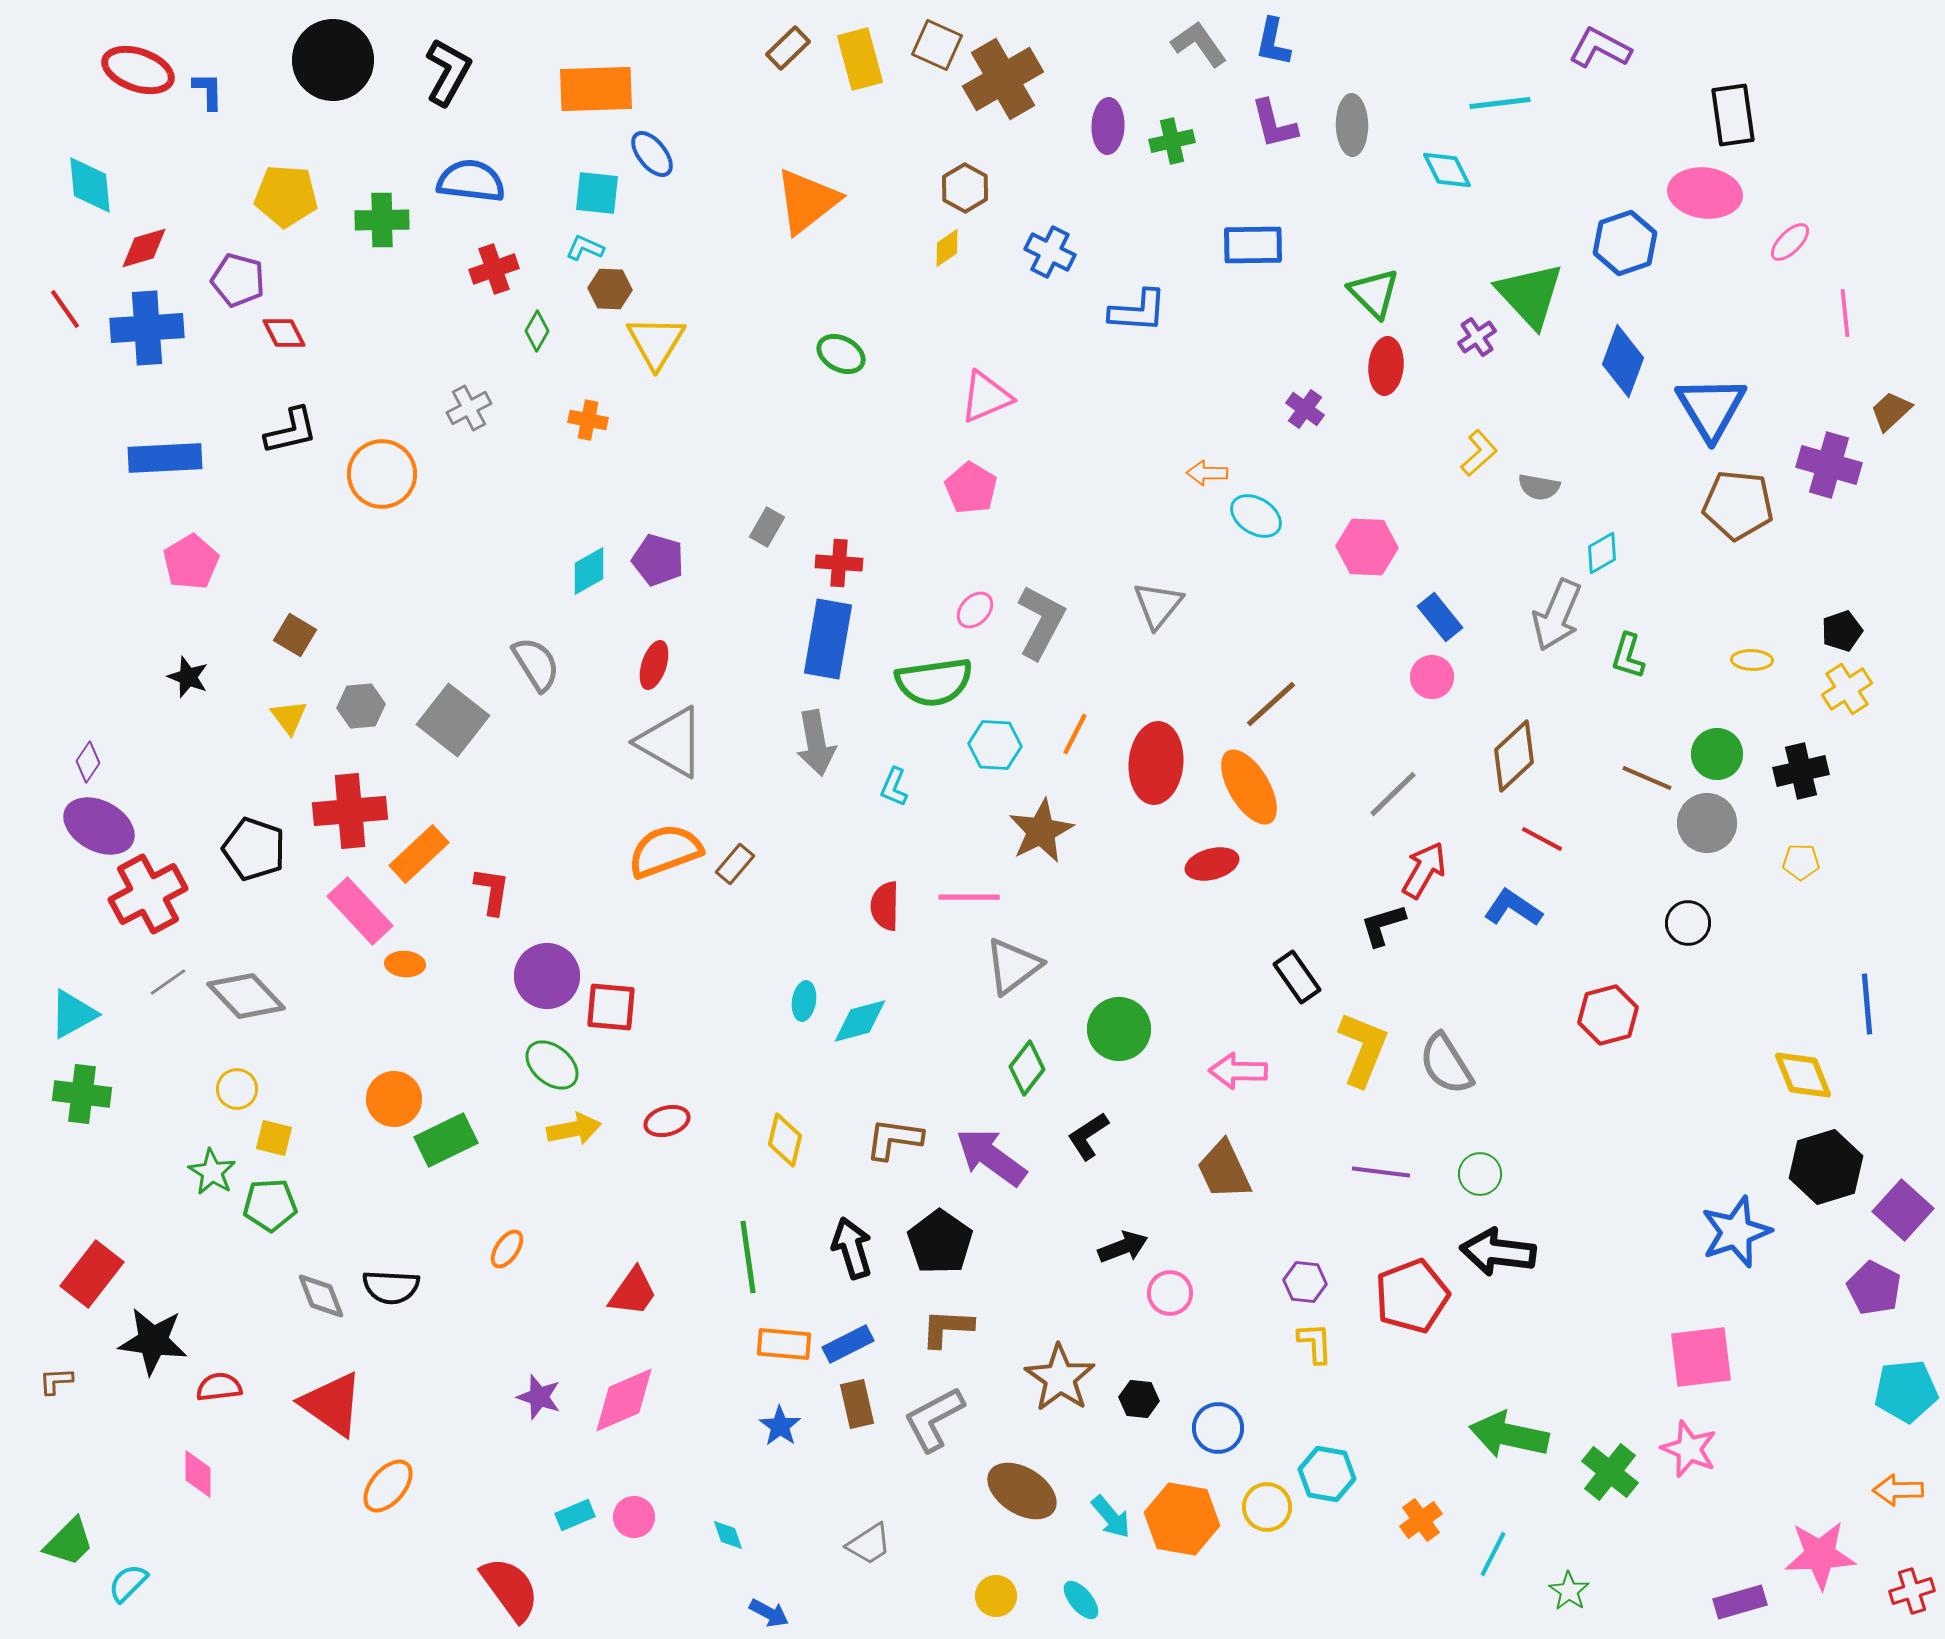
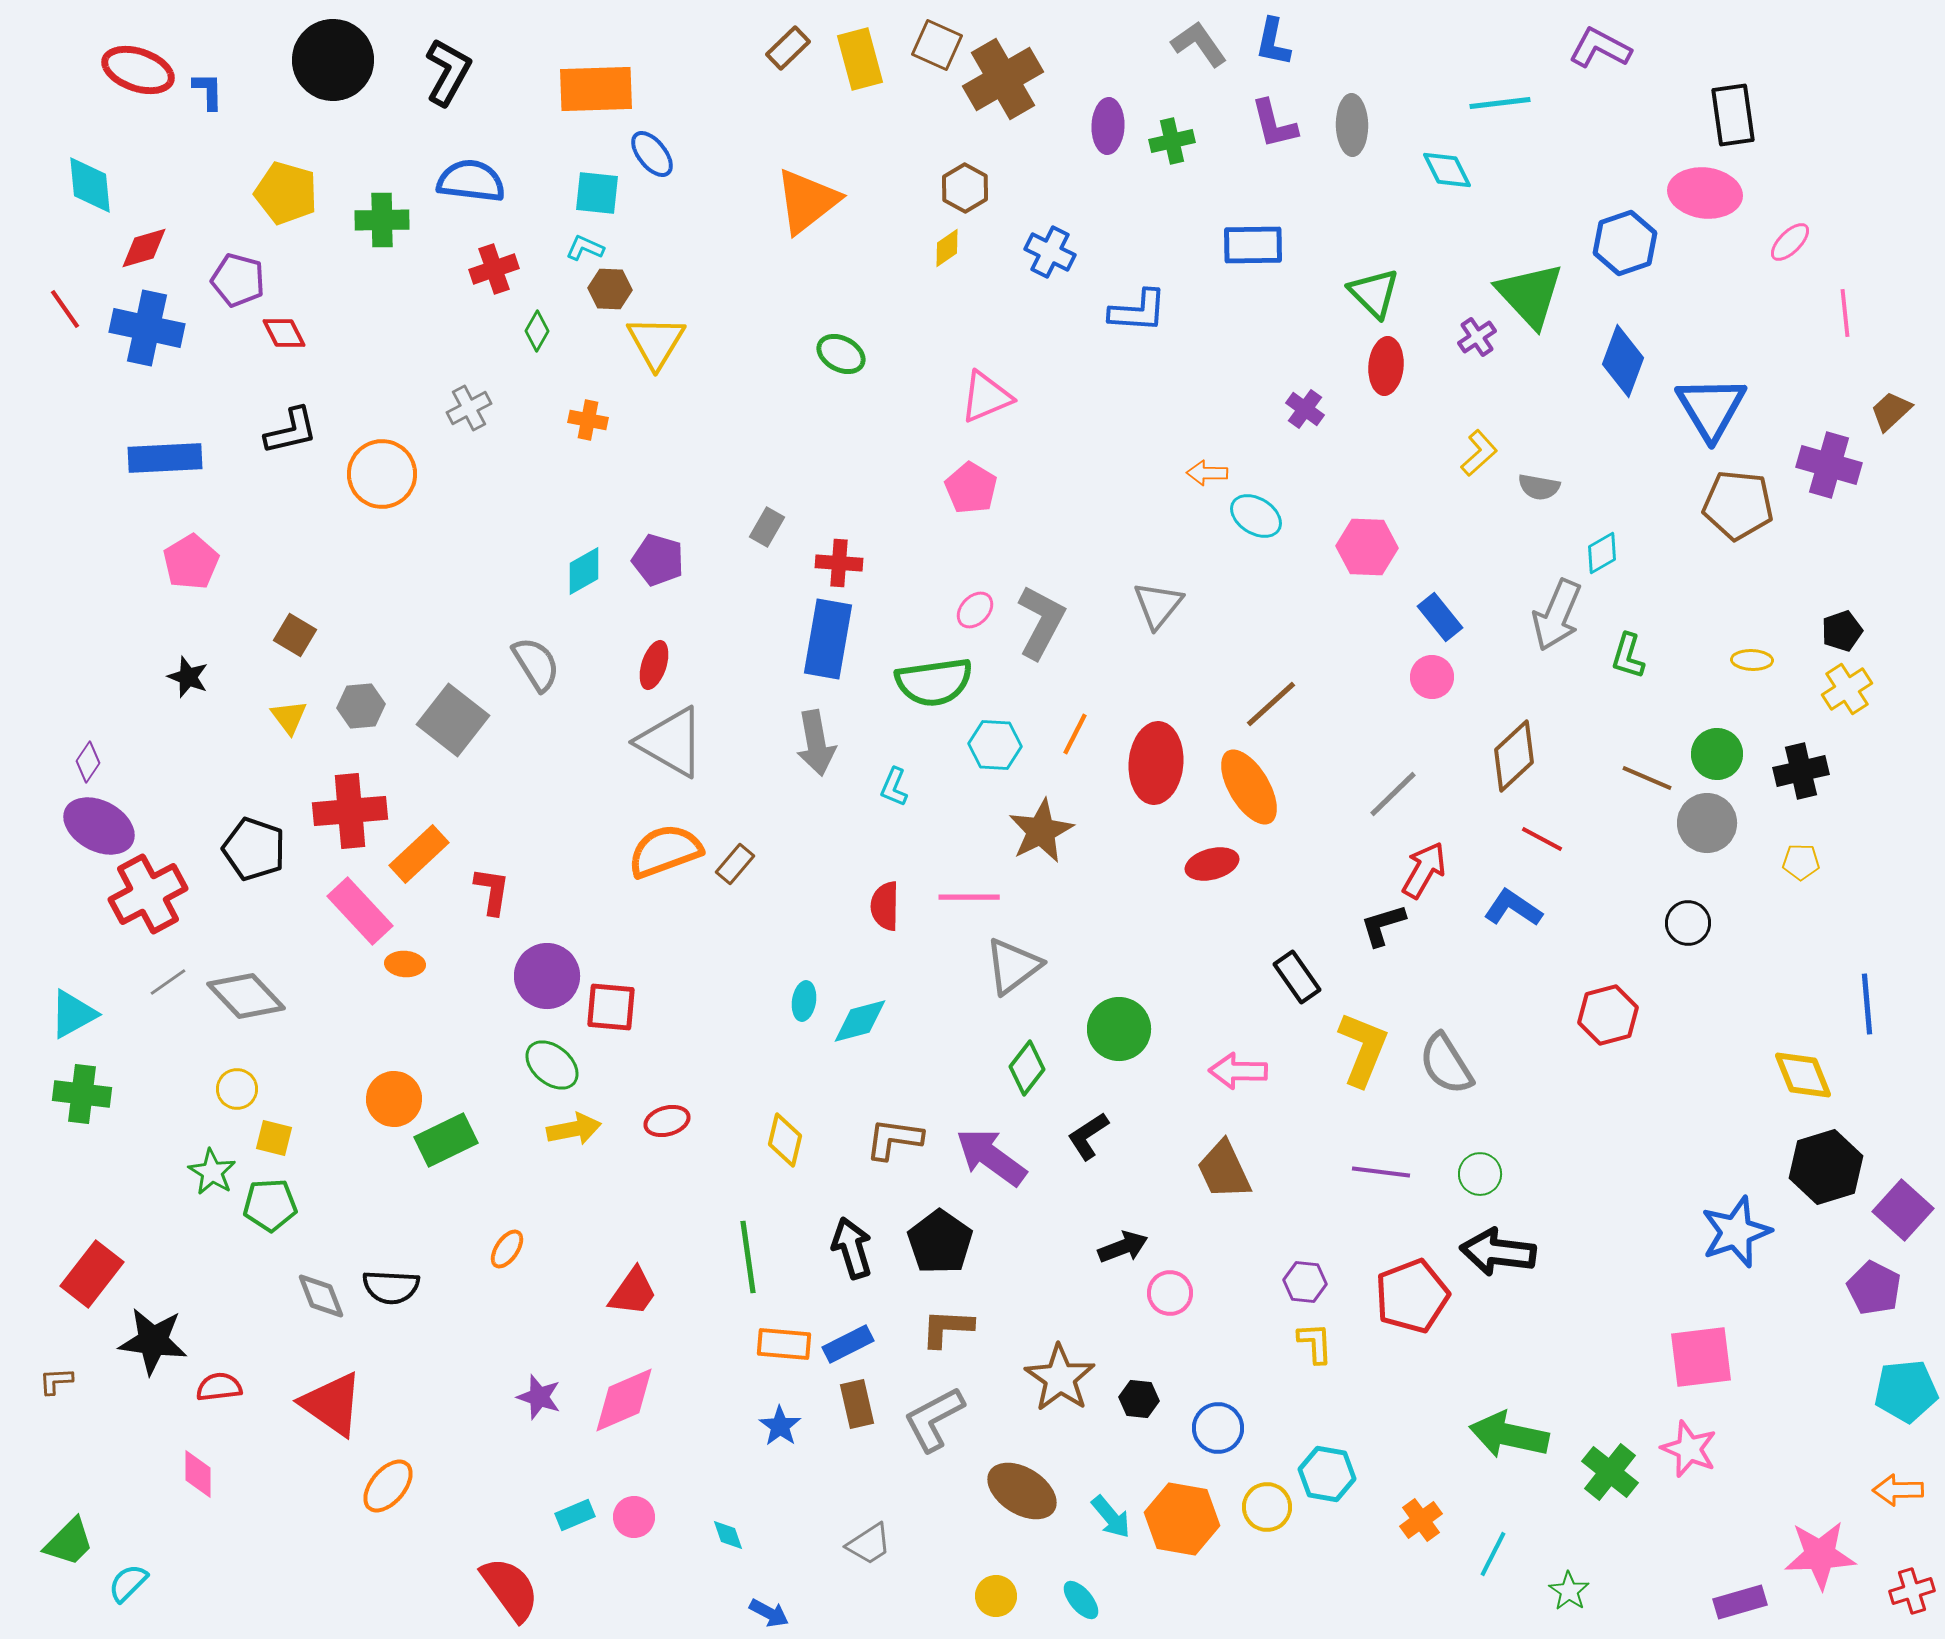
yellow pentagon at (286, 196): moved 3 px up; rotated 12 degrees clockwise
blue cross at (147, 328): rotated 16 degrees clockwise
cyan diamond at (589, 571): moved 5 px left
